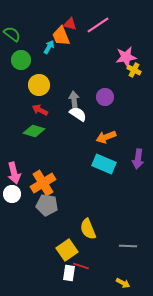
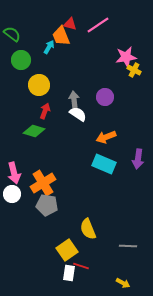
red arrow: moved 5 px right, 1 px down; rotated 84 degrees clockwise
